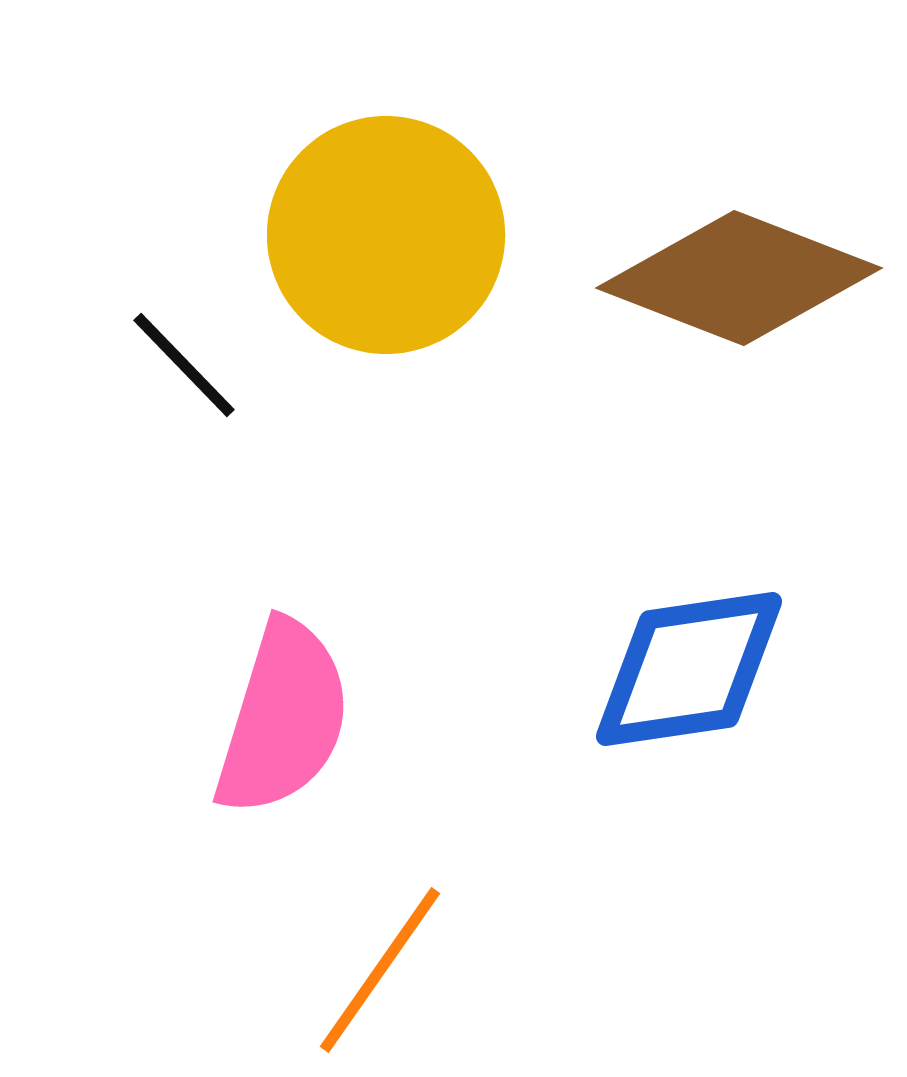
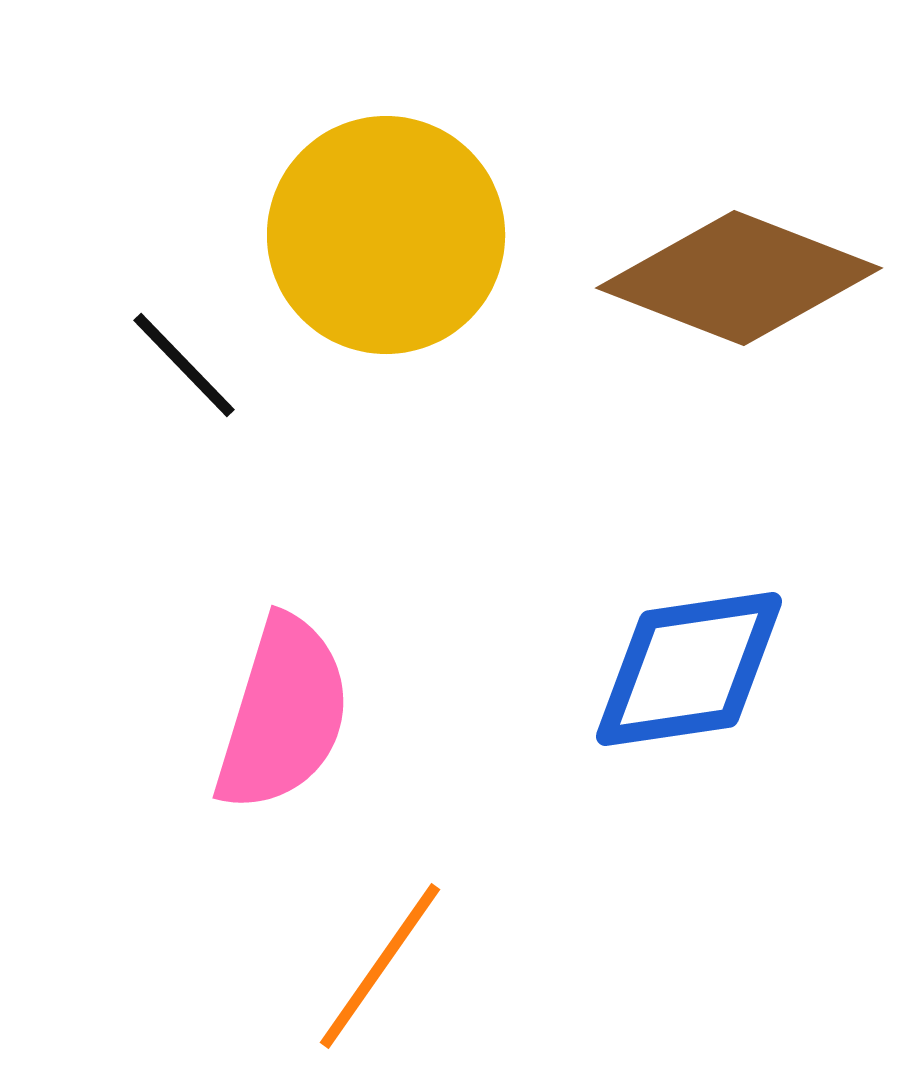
pink semicircle: moved 4 px up
orange line: moved 4 px up
